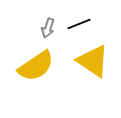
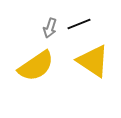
gray arrow: moved 2 px right
